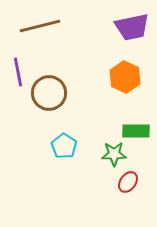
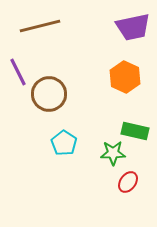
purple trapezoid: moved 1 px right
purple line: rotated 16 degrees counterclockwise
brown circle: moved 1 px down
green rectangle: moved 1 px left; rotated 12 degrees clockwise
cyan pentagon: moved 3 px up
green star: moved 1 px left, 1 px up
